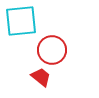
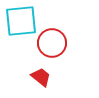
red circle: moved 7 px up
